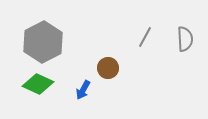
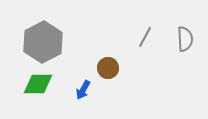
green diamond: rotated 24 degrees counterclockwise
